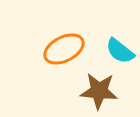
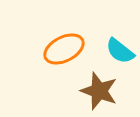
brown star: rotated 15 degrees clockwise
